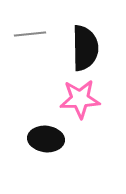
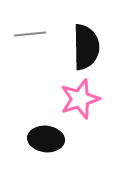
black semicircle: moved 1 px right, 1 px up
pink star: rotated 15 degrees counterclockwise
